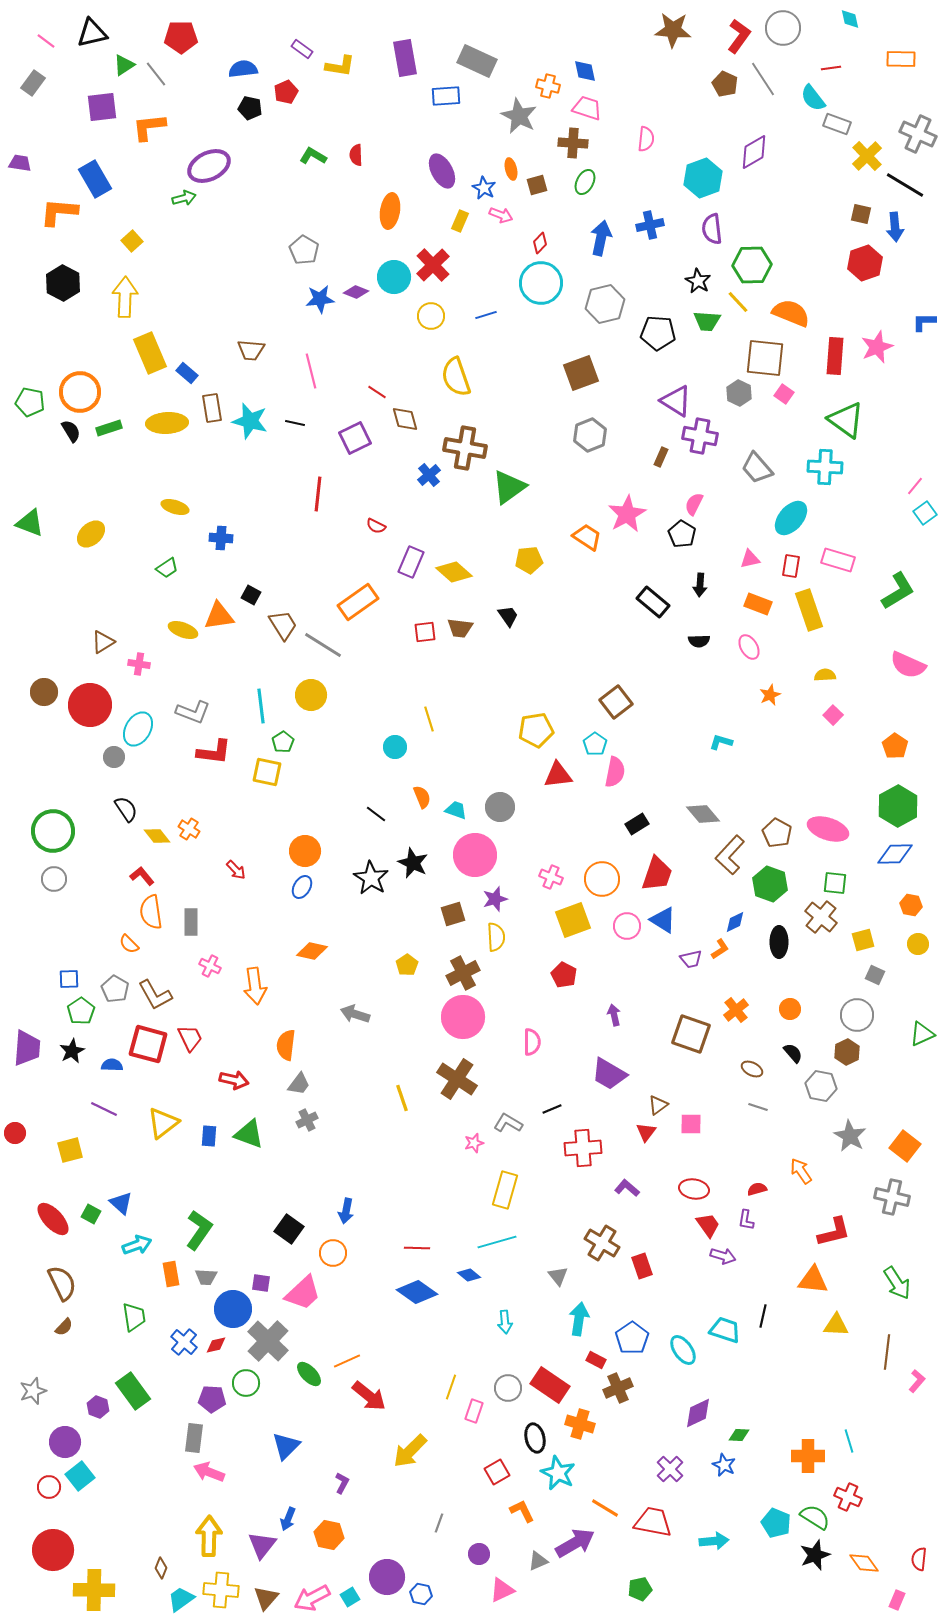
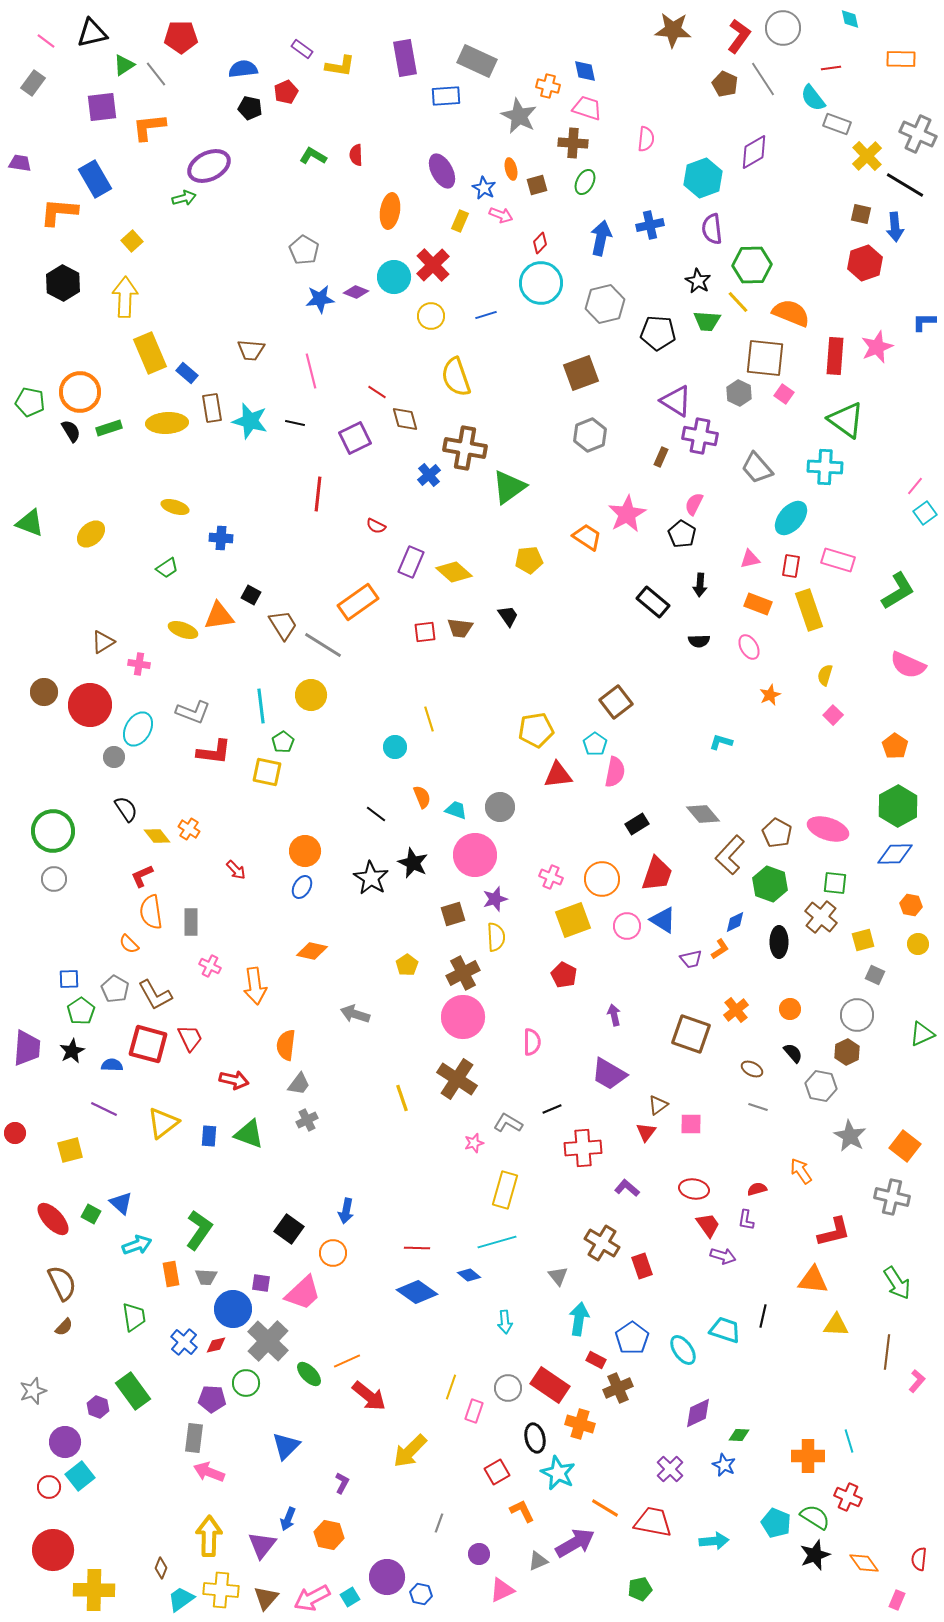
yellow semicircle at (825, 675): rotated 70 degrees counterclockwise
red L-shape at (142, 876): rotated 75 degrees counterclockwise
